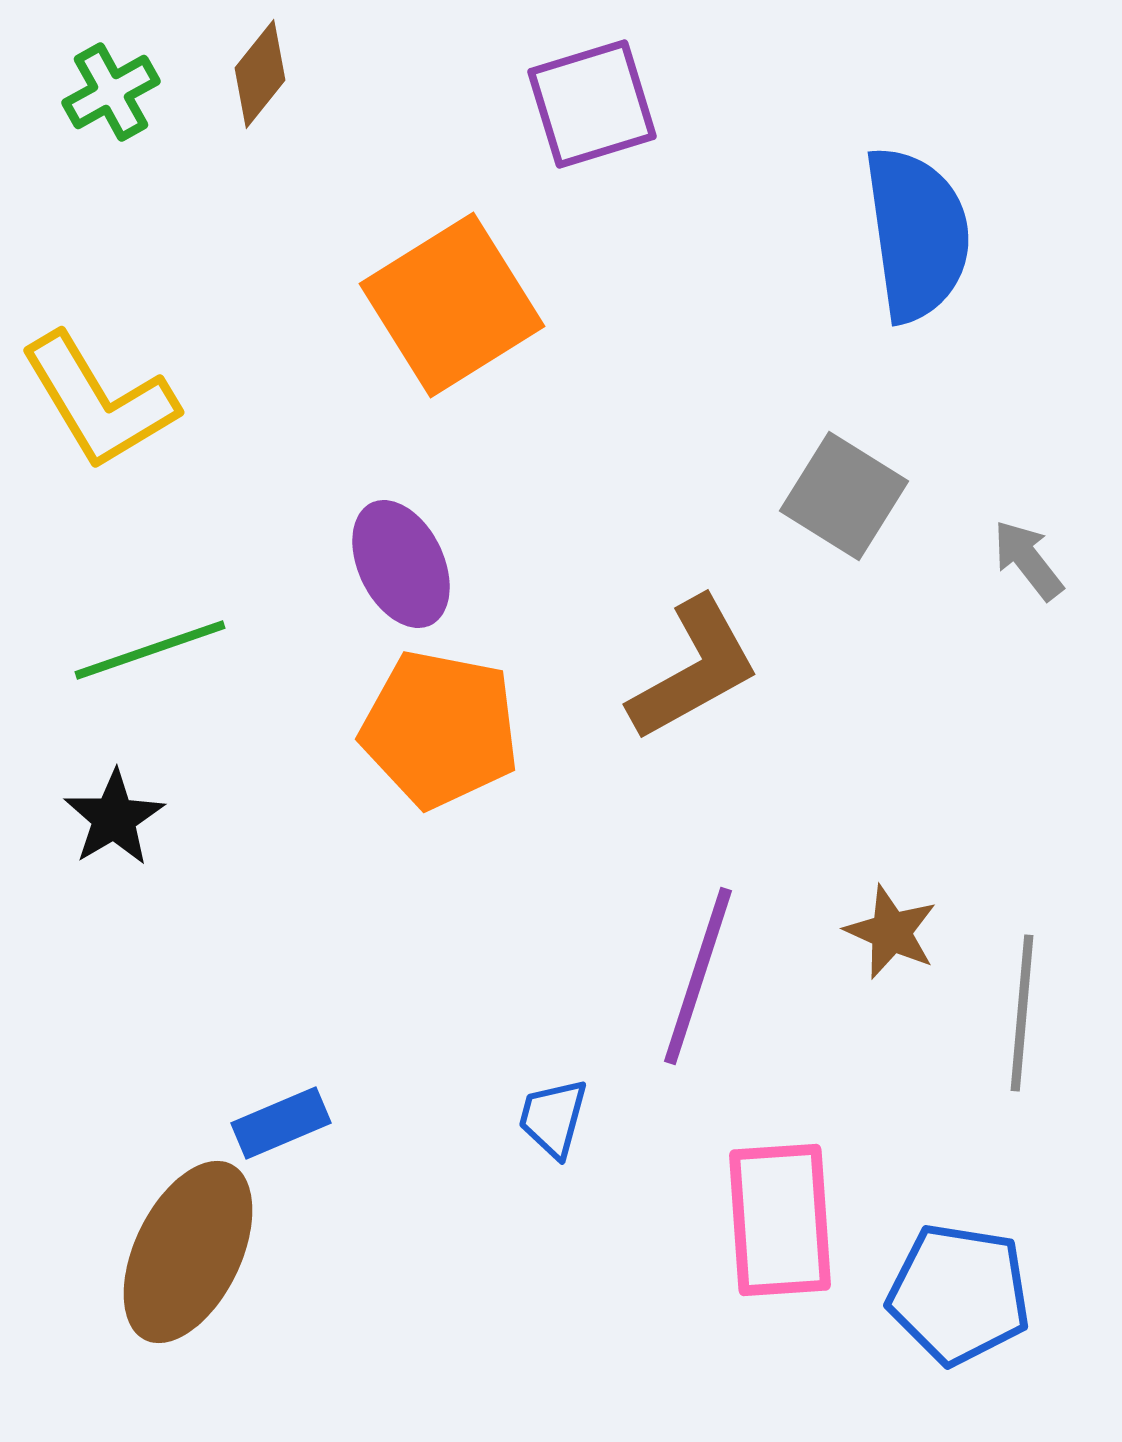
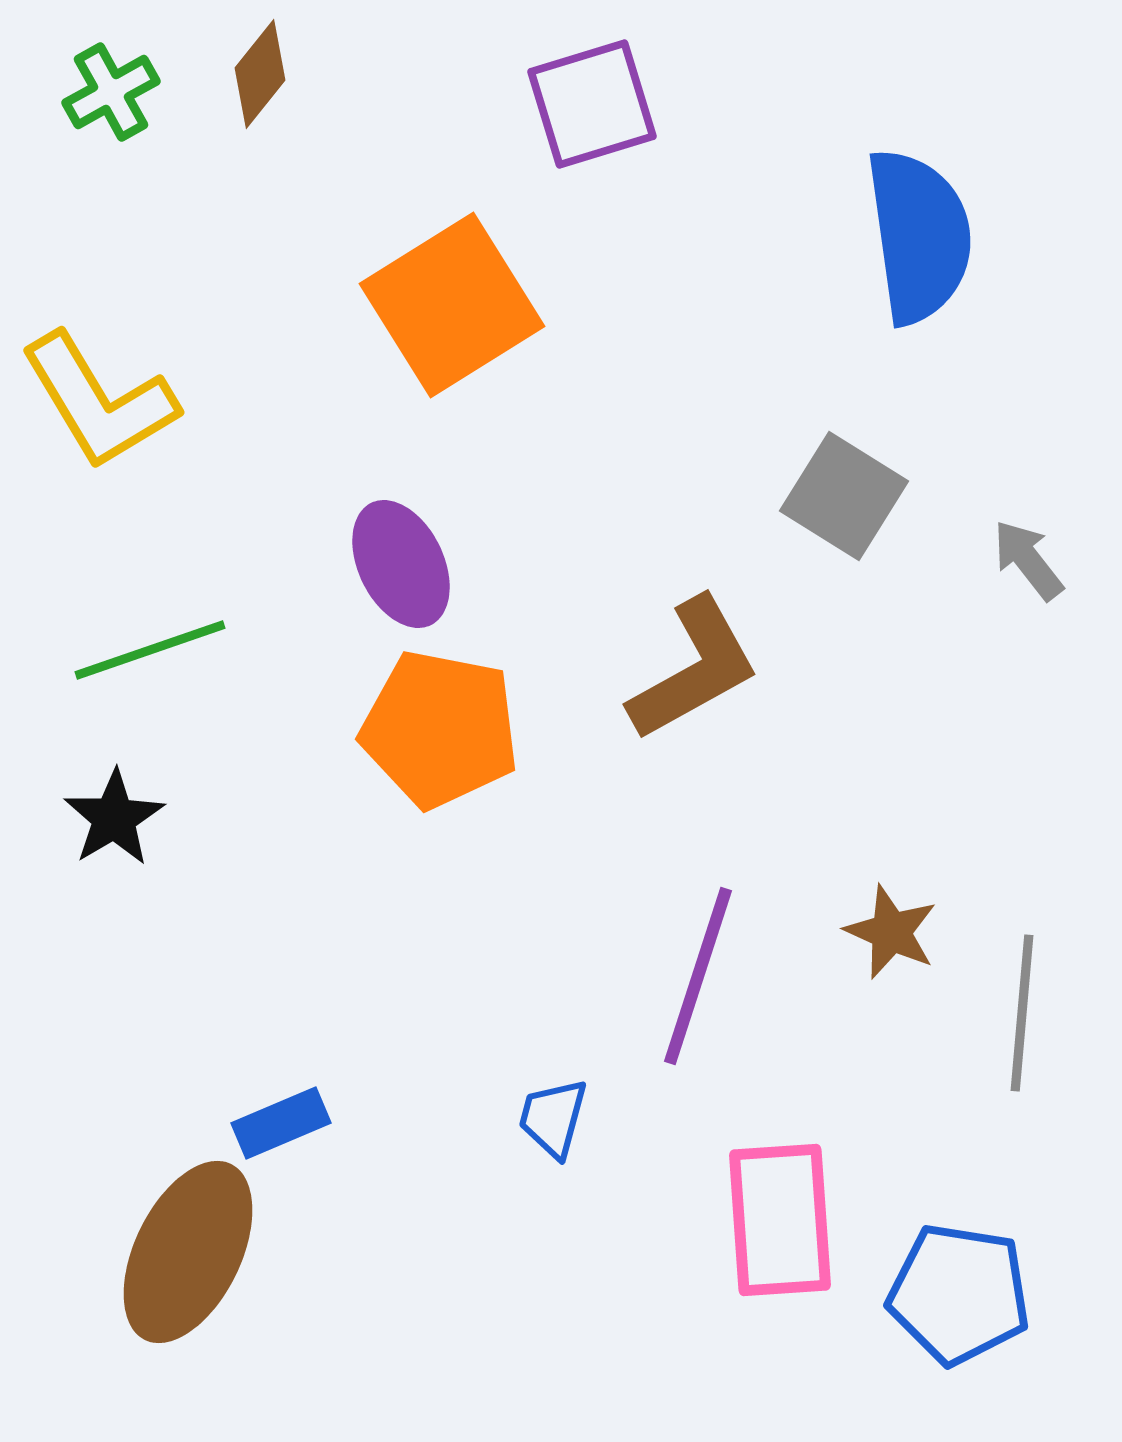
blue semicircle: moved 2 px right, 2 px down
